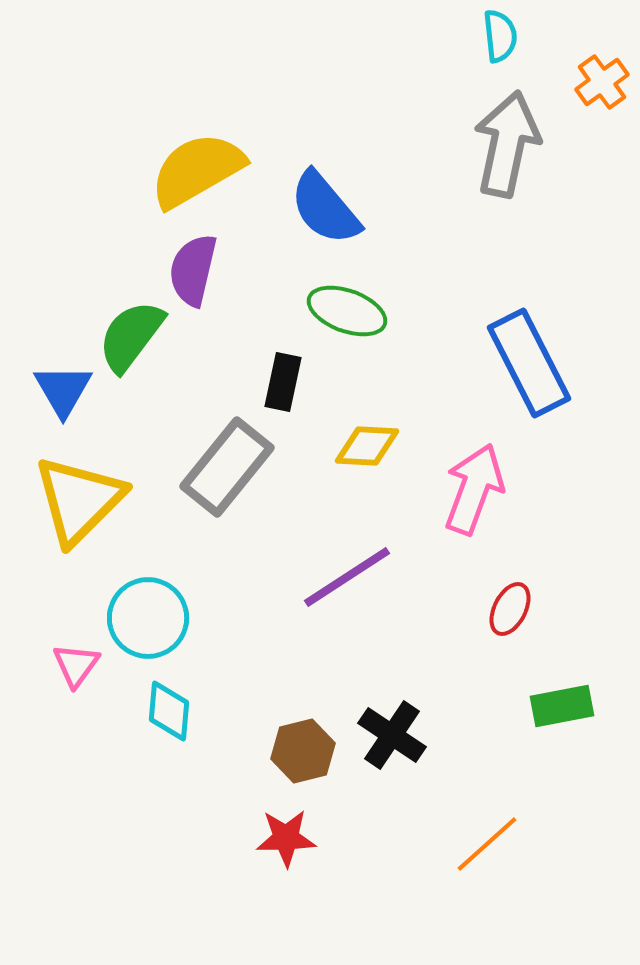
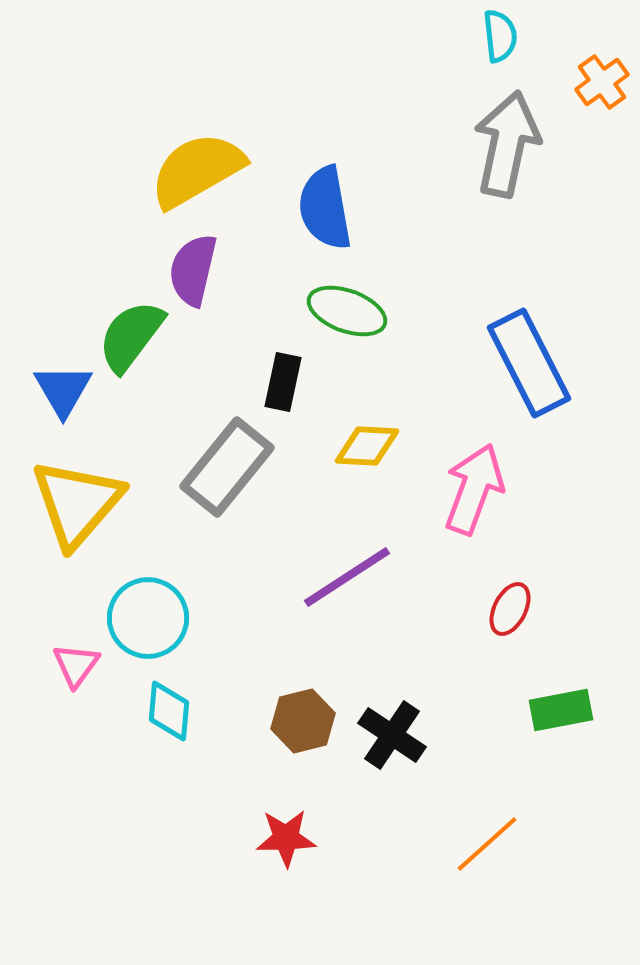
blue semicircle: rotated 30 degrees clockwise
yellow triangle: moved 2 px left, 3 px down; rotated 4 degrees counterclockwise
green rectangle: moved 1 px left, 4 px down
brown hexagon: moved 30 px up
